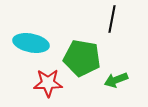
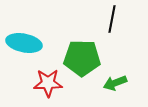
cyan ellipse: moved 7 px left
green pentagon: rotated 9 degrees counterclockwise
green arrow: moved 1 px left, 3 px down
